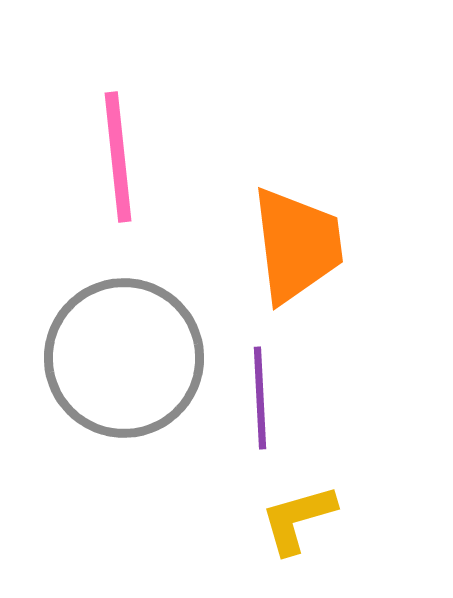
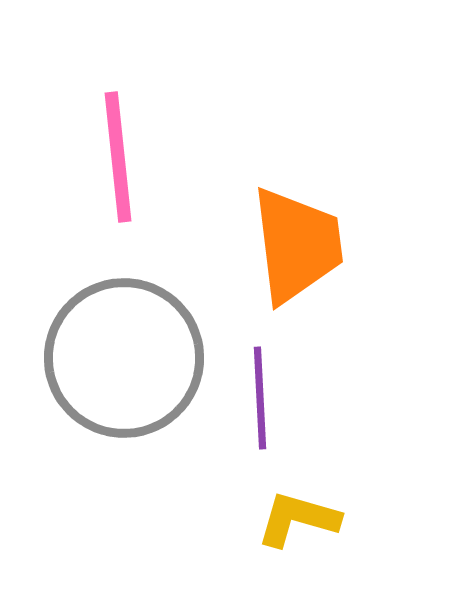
yellow L-shape: rotated 32 degrees clockwise
